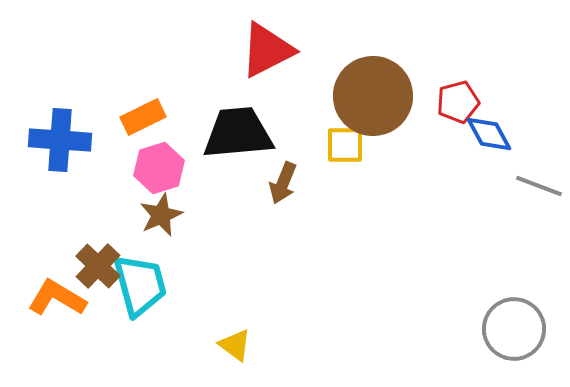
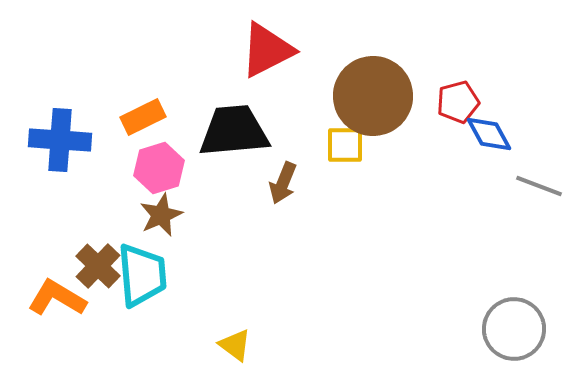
black trapezoid: moved 4 px left, 2 px up
cyan trapezoid: moved 2 px right, 10 px up; rotated 10 degrees clockwise
